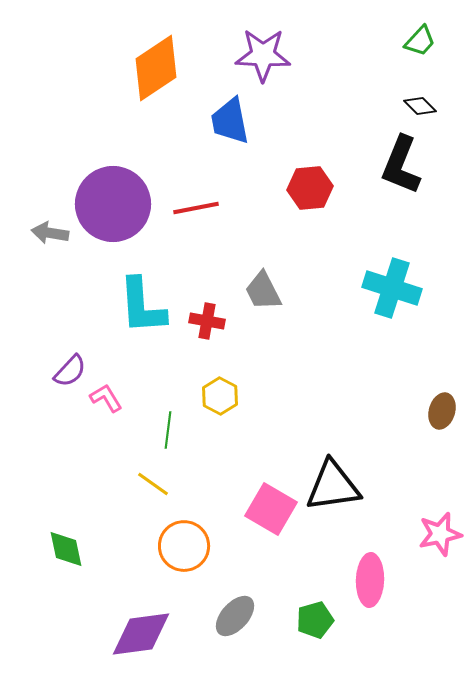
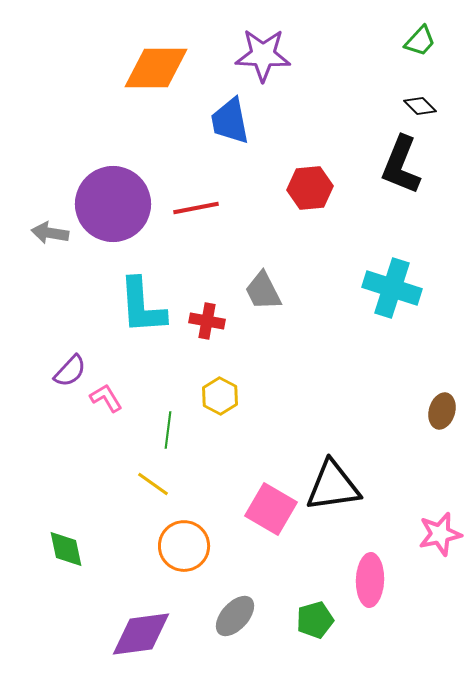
orange diamond: rotated 34 degrees clockwise
